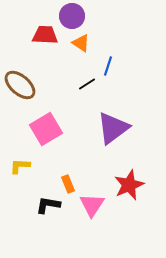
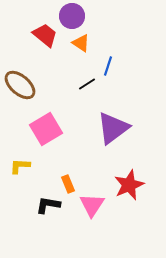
red trapezoid: rotated 36 degrees clockwise
